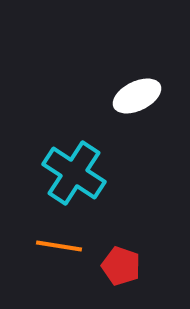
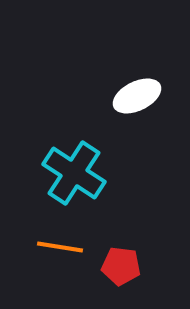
orange line: moved 1 px right, 1 px down
red pentagon: rotated 12 degrees counterclockwise
